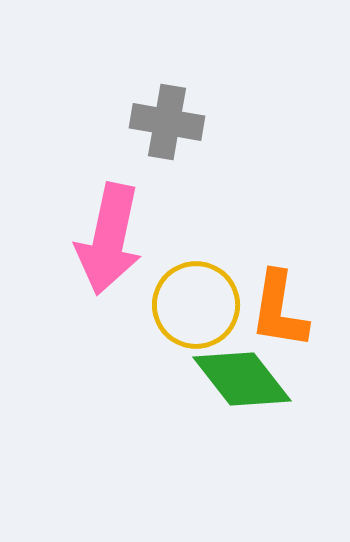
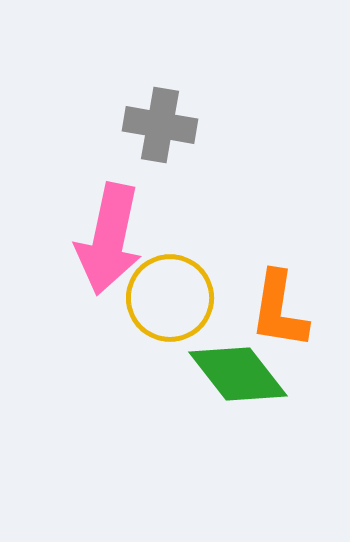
gray cross: moved 7 px left, 3 px down
yellow circle: moved 26 px left, 7 px up
green diamond: moved 4 px left, 5 px up
